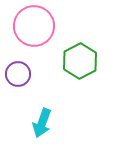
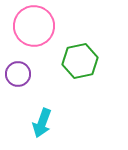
green hexagon: rotated 16 degrees clockwise
